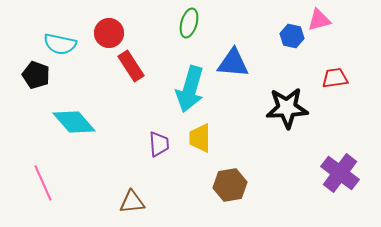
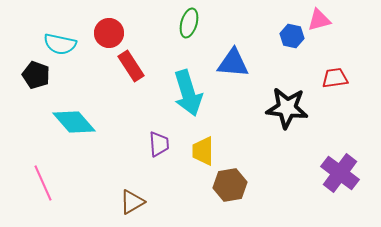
cyan arrow: moved 2 px left, 4 px down; rotated 33 degrees counterclockwise
black star: rotated 9 degrees clockwise
yellow trapezoid: moved 3 px right, 13 px down
brown triangle: rotated 24 degrees counterclockwise
